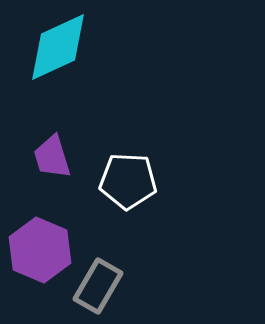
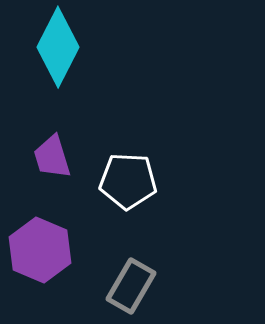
cyan diamond: rotated 38 degrees counterclockwise
gray rectangle: moved 33 px right
